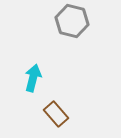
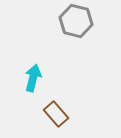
gray hexagon: moved 4 px right
